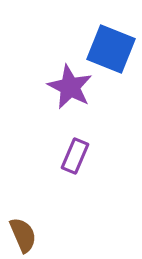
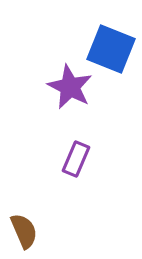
purple rectangle: moved 1 px right, 3 px down
brown semicircle: moved 1 px right, 4 px up
